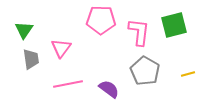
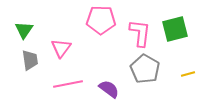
green square: moved 1 px right, 4 px down
pink L-shape: moved 1 px right, 1 px down
gray trapezoid: moved 1 px left, 1 px down
gray pentagon: moved 2 px up
